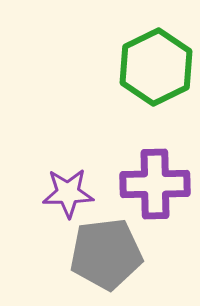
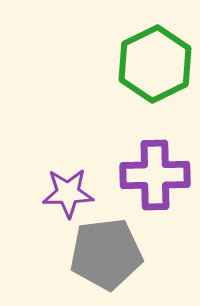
green hexagon: moved 1 px left, 3 px up
purple cross: moved 9 px up
